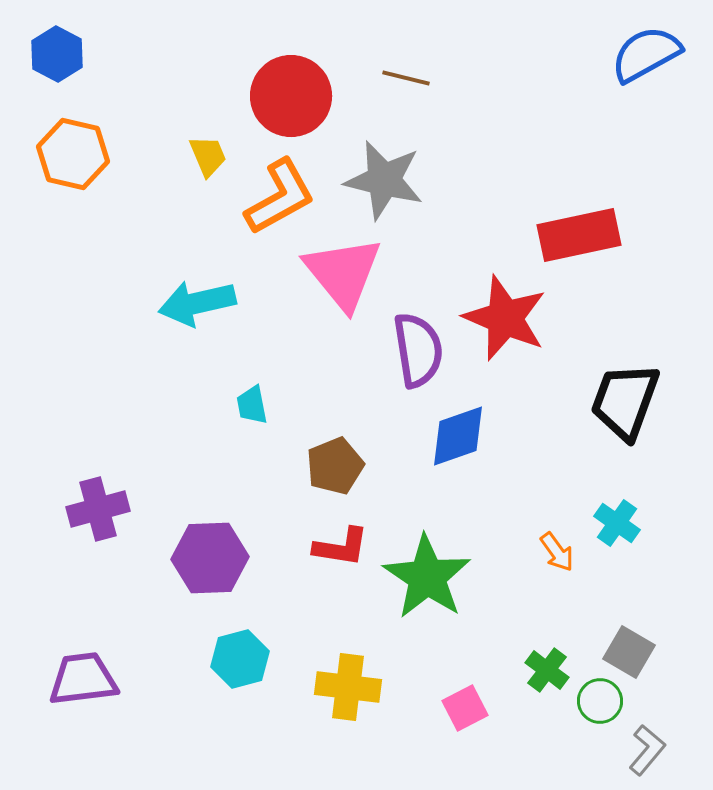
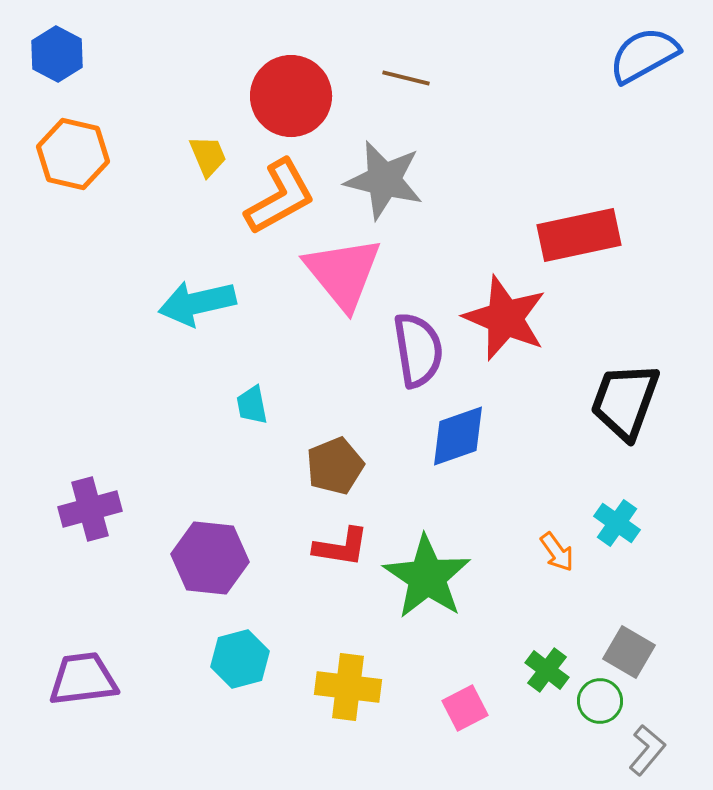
blue semicircle: moved 2 px left, 1 px down
purple cross: moved 8 px left
purple hexagon: rotated 8 degrees clockwise
